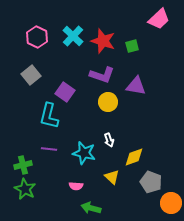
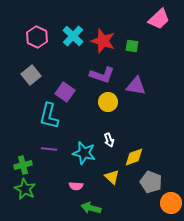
green square: rotated 24 degrees clockwise
